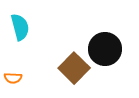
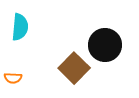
cyan semicircle: rotated 20 degrees clockwise
black circle: moved 4 px up
